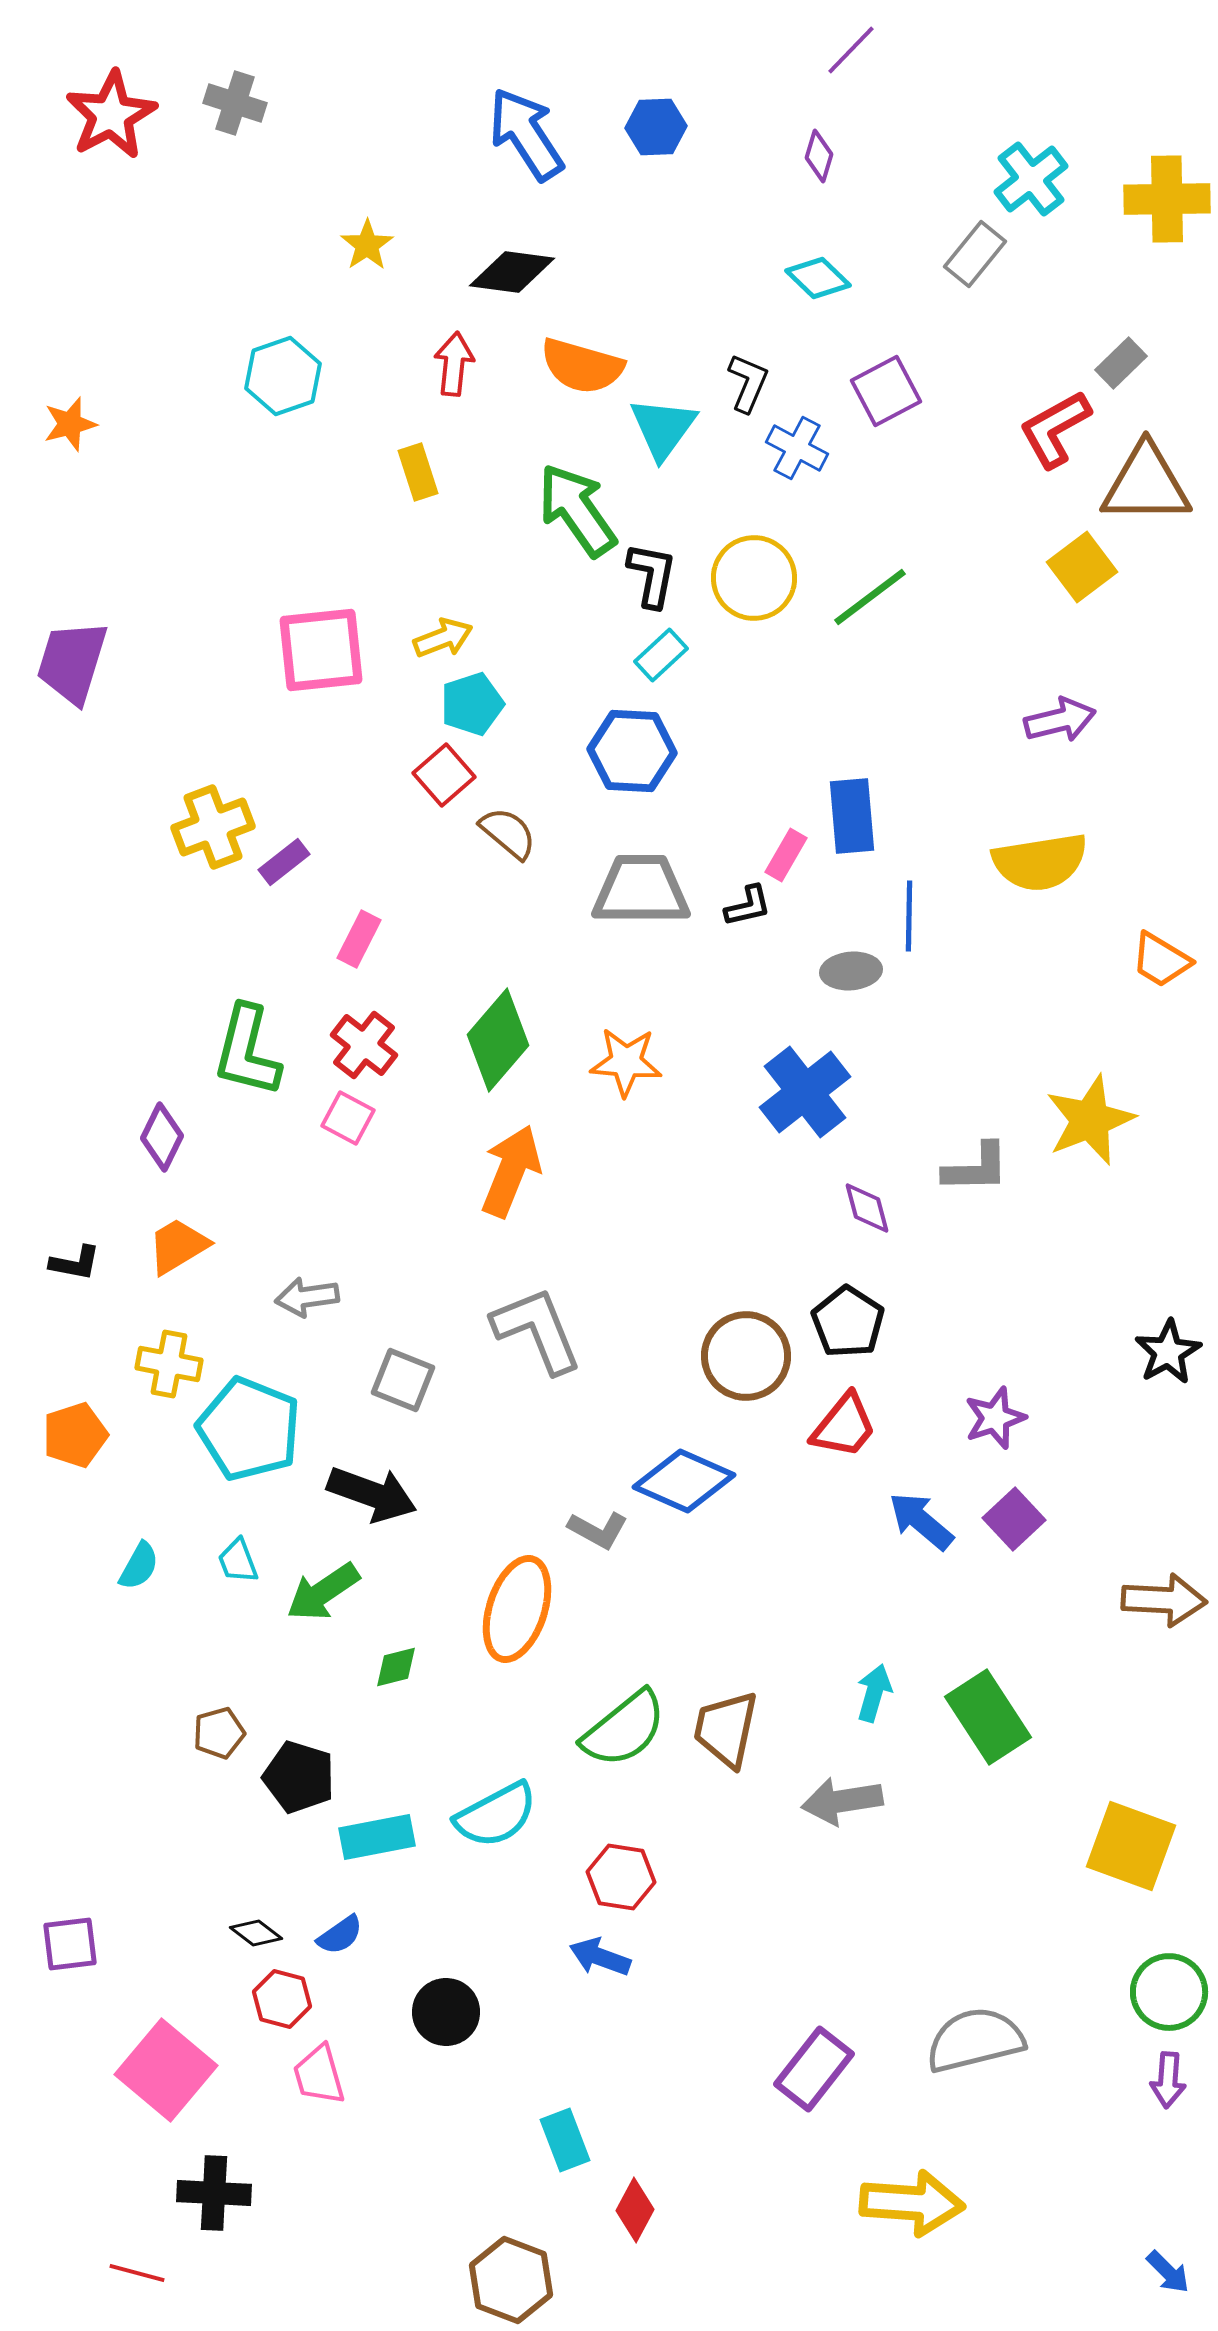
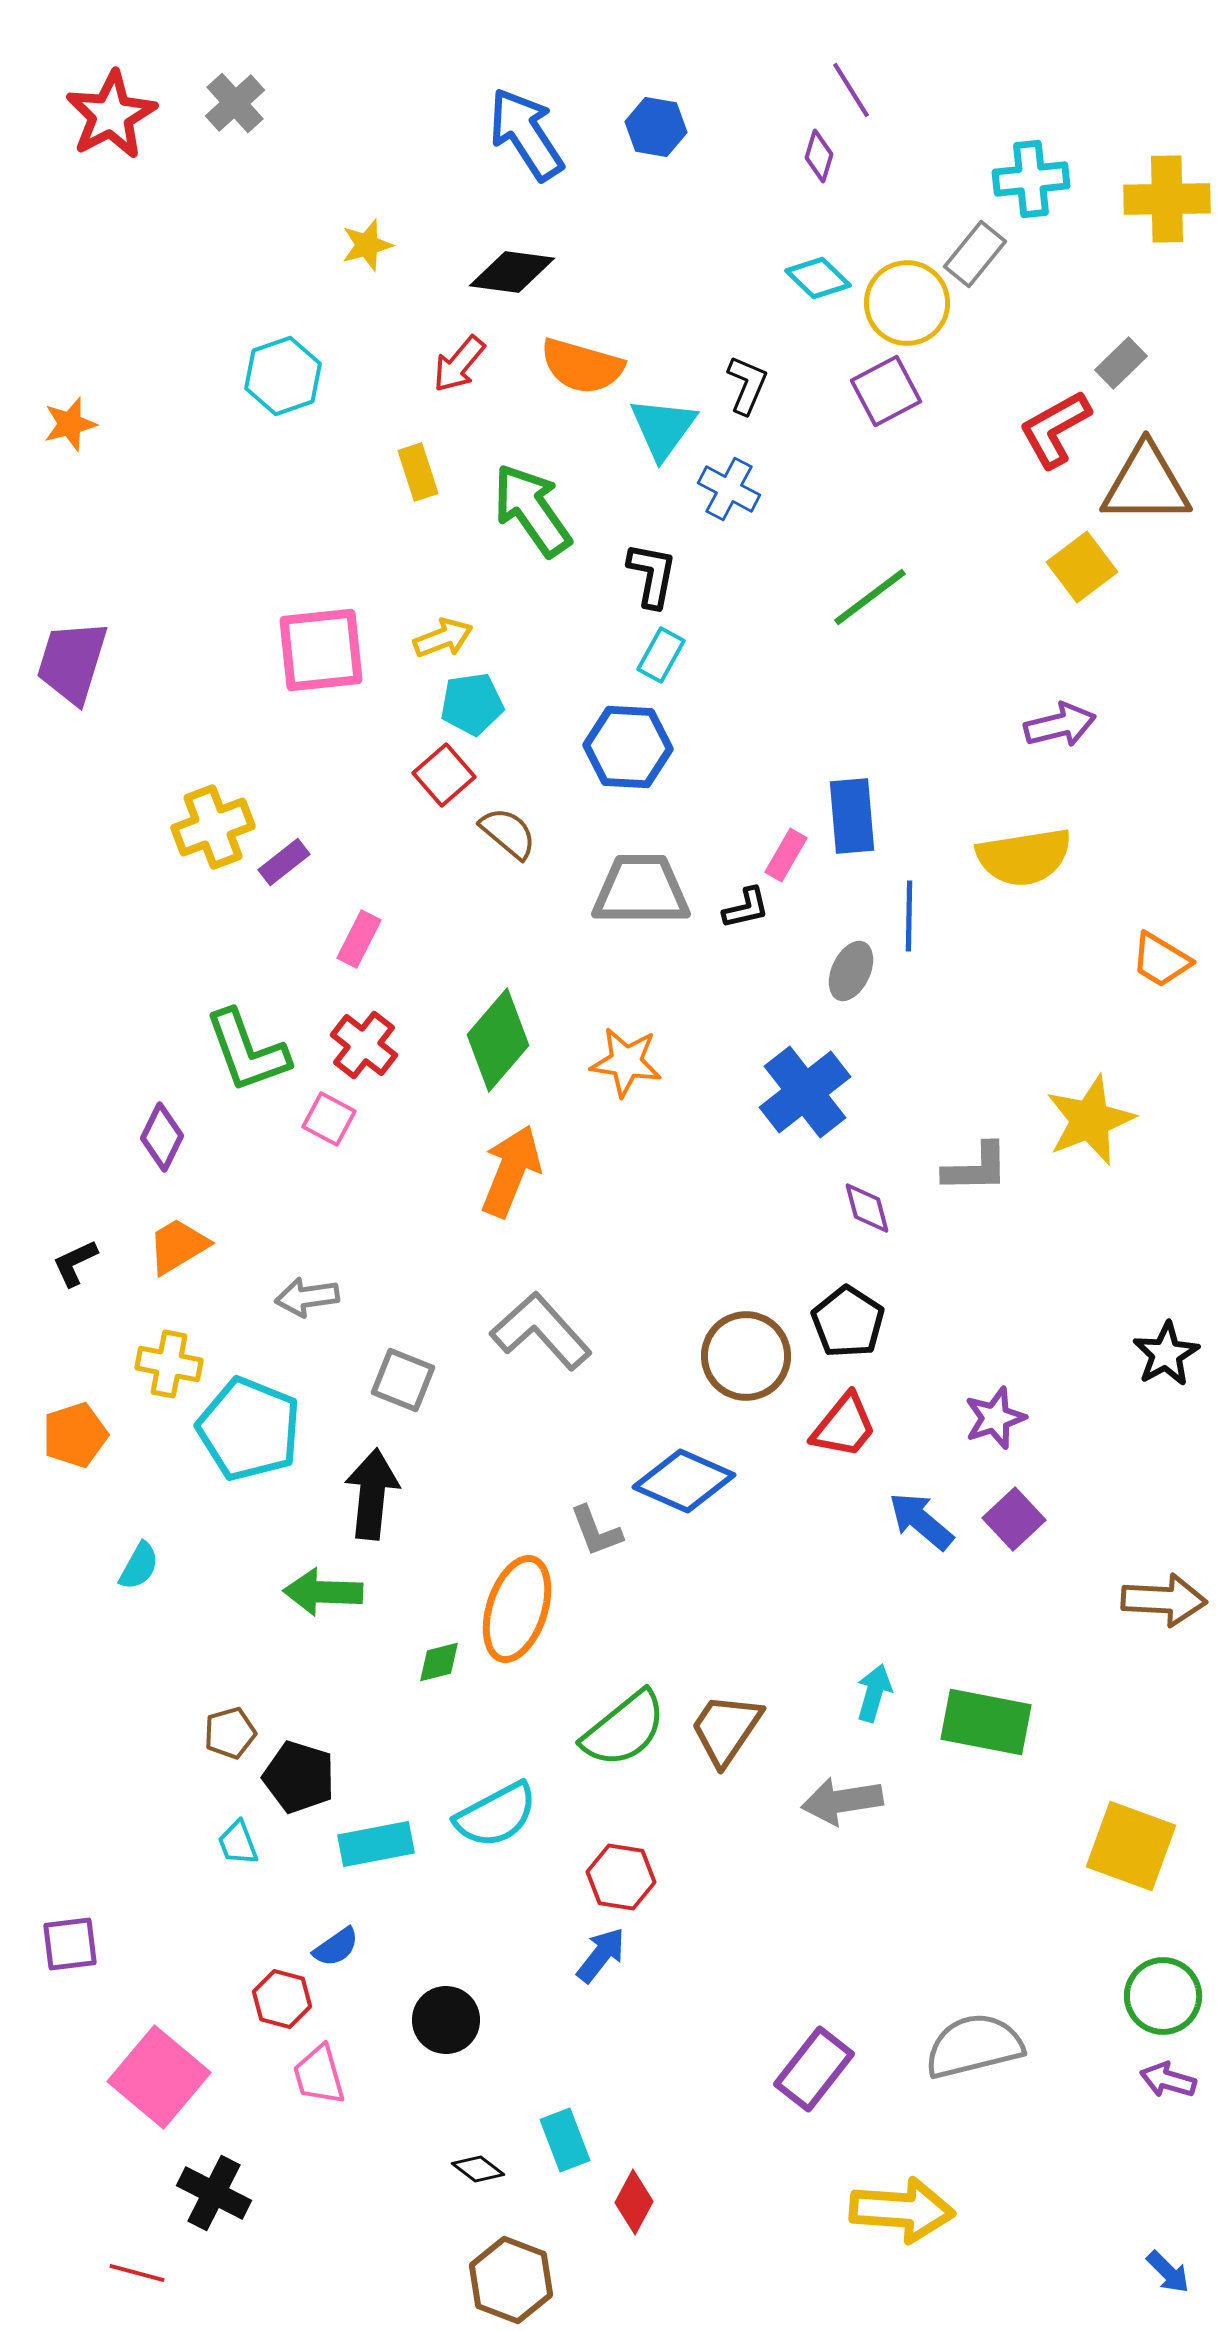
purple line at (851, 50): moved 40 px down; rotated 76 degrees counterclockwise
gray cross at (235, 103): rotated 30 degrees clockwise
blue hexagon at (656, 127): rotated 12 degrees clockwise
cyan cross at (1031, 179): rotated 32 degrees clockwise
yellow star at (367, 245): rotated 18 degrees clockwise
red arrow at (454, 364): moved 5 px right; rotated 146 degrees counterclockwise
black L-shape at (748, 383): moved 1 px left, 2 px down
blue cross at (797, 448): moved 68 px left, 41 px down
green arrow at (577, 510): moved 45 px left
yellow circle at (754, 578): moved 153 px right, 275 px up
cyan rectangle at (661, 655): rotated 18 degrees counterclockwise
cyan pentagon at (472, 704): rotated 10 degrees clockwise
purple arrow at (1060, 720): moved 5 px down
blue hexagon at (632, 751): moved 4 px left, 4 px up
yellow semicircle at (1040, 862): moved 16 px left, 5 px up
black L-shape at (748, 906): moved 2 px left, 2 px down
gray ellipse at (851, 971): rotated 60 degrees counterclockwise
green L-shape at (247, 1051): rotated 34 degrees counterclockwise
orange star at (626, 1062): rotated 4 degrees clockwise
pink square at (348, 1118): moved 19 px left, 1 px down
black L-shape at (75, 1263): rotated 144 degrees clockwise
gray L-shape at (537, 1330): moved 4 px right, 1 px down; rotated 20 degrees counterclockwise
black star at (1168, 1352): moved 2 px left, 2 px down
black arrow at (372, 1494): rotated 104 degrees counterclockwise
gray L-shape at (598, 1530): moved 2 px left, 1 px down; rotated 40 degrees clockwise
cyan trapezoid at (238, 1561): moved 282 px down
green arrow at (323, 1592): rotated 36 degrees clockwise
green diamond at (396, 1667): moved 43 px right, 5 px up
green rectangle at (988, 1717): moved 2 px left, 5 px down; rotated 46 degrees counterclockwise
brown trapezoid at (726, 1729): rotated 22 degrees clockwise
brown pentagon at (219, 1733): moved 11 px right
cyan rectangle at (377, 1837): moved 1 px left, 7 px down
black diamond at (256, 1933): moved 222 px right, 236 px down
blue semicircle at (340, 1935): moved 4 px left, 12 px down
blue arrow at (600, 1957): moved 1 px right, 2 px up; rotated 108 degrees clockwise
green circle at (1169, 1992): moved 6 px left, 4 px down
black circle at (446, 2012): moved 8 px down
gray semicircle at (975, 2040): moved 1 px left, 6 px down
pink square at (166, 2070): moved 7 px left, 7 px down
purple arrow at (1168, 2080): rotated 102 degrees clockwise
black cross at (214, 2193): rotated 24 degrees clockwise
yellow arrow at (912, 2203): moved 10 px left, 7 px down
red diamond at (635, 2210): moved 1 px left, 8 px up
